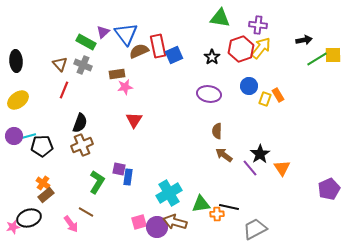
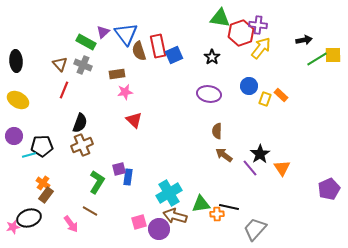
red hexagon at (241, 49): moved 16 px up
brown semicircle at (139, 51): rotated 84 degrees counterclockwise
pink star at (125, 87): moved 5 px down
orange rectangle at (278, 95): moved 3 px right; rotated 16 degrees counterclockwise
yellow ellipse at (18, 100): rotated 65 degrees clockwise
red triangle at (134, 120): rotated 18 degrees counterclockwise
cyan line at (29, 136): moved 19 px down
purple square at (119, 169): rotated 24 degrees counterclockwise
brown rectangle at (46, 195): rotated 14 degrees counterclockwise
brown line at (86, 212): moved 4 px right, 1 px up
brown arrow at (175, 222): moved 6 px up
purple circle at (157, 227): moved 2 px right, 2 px down
gray trapezoid at (255, 229): rotated 20 degrees counterclockwise
